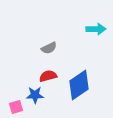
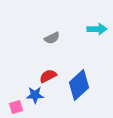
cyan arrow: moved 1 px right
gray semicircle: moved 3 px right, 10 px up
red semicircle: rotated 12 degrees counterclockwise
blue diamond: rotated 8 degrees counterclockwise
